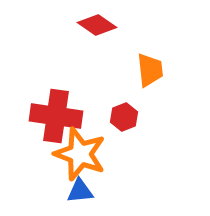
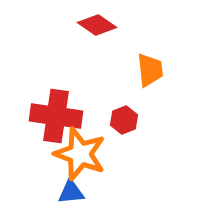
red hexagon: moved 3 px down
blue triangle: moved 9 px left, 1 px down
